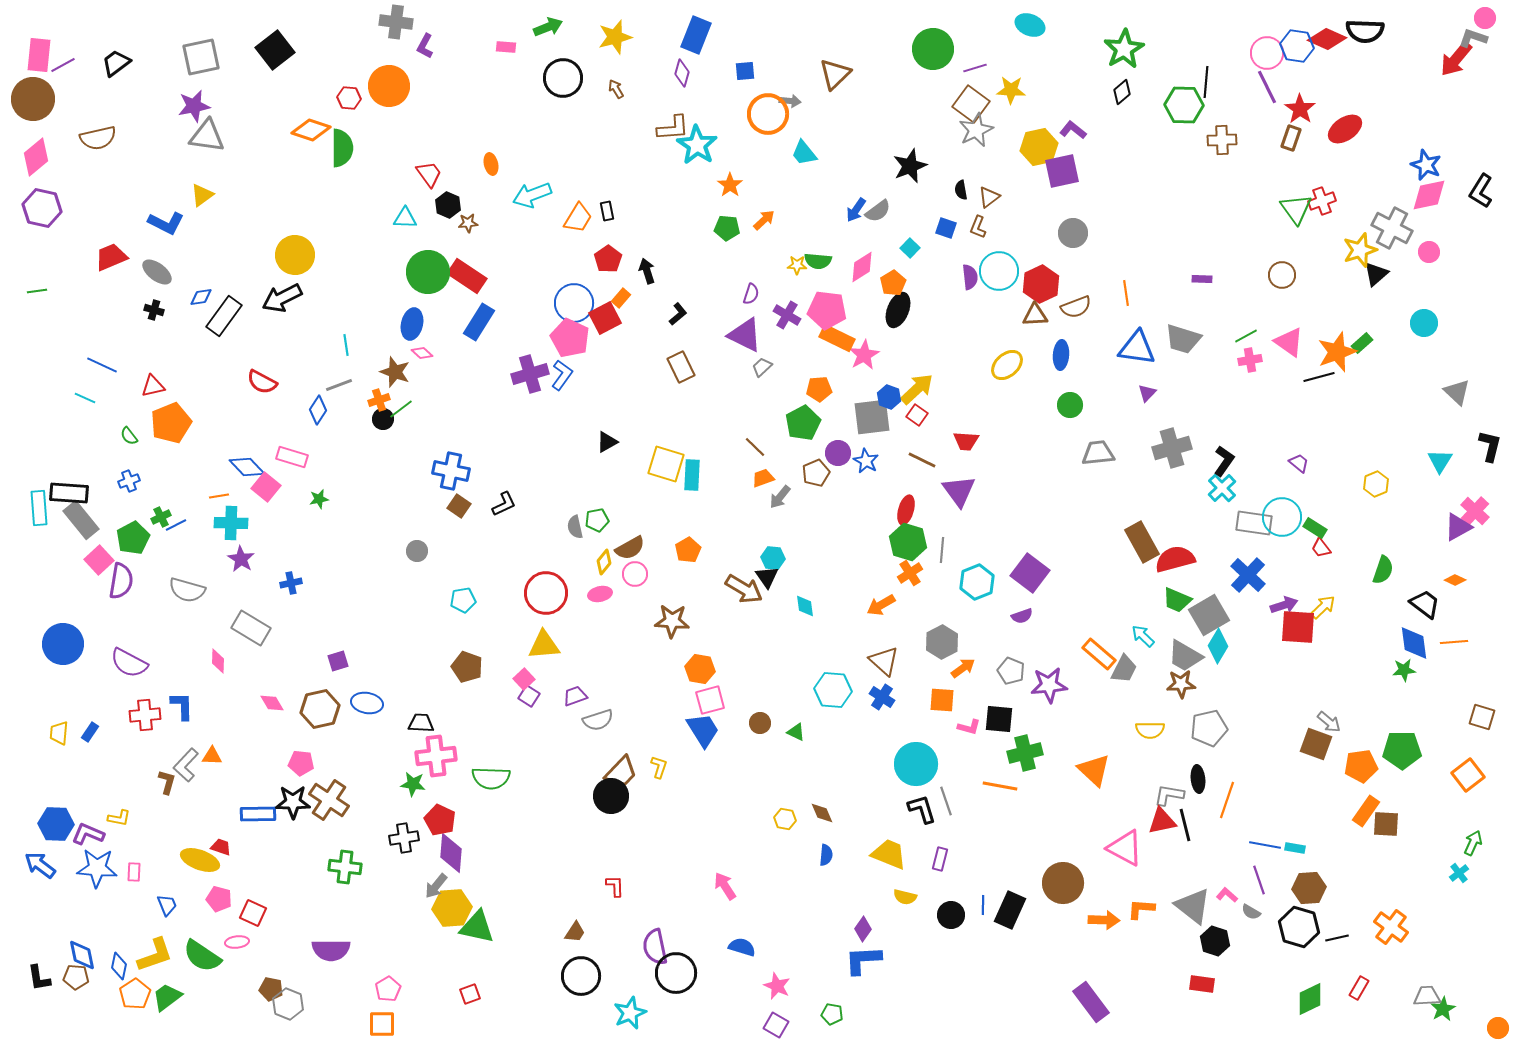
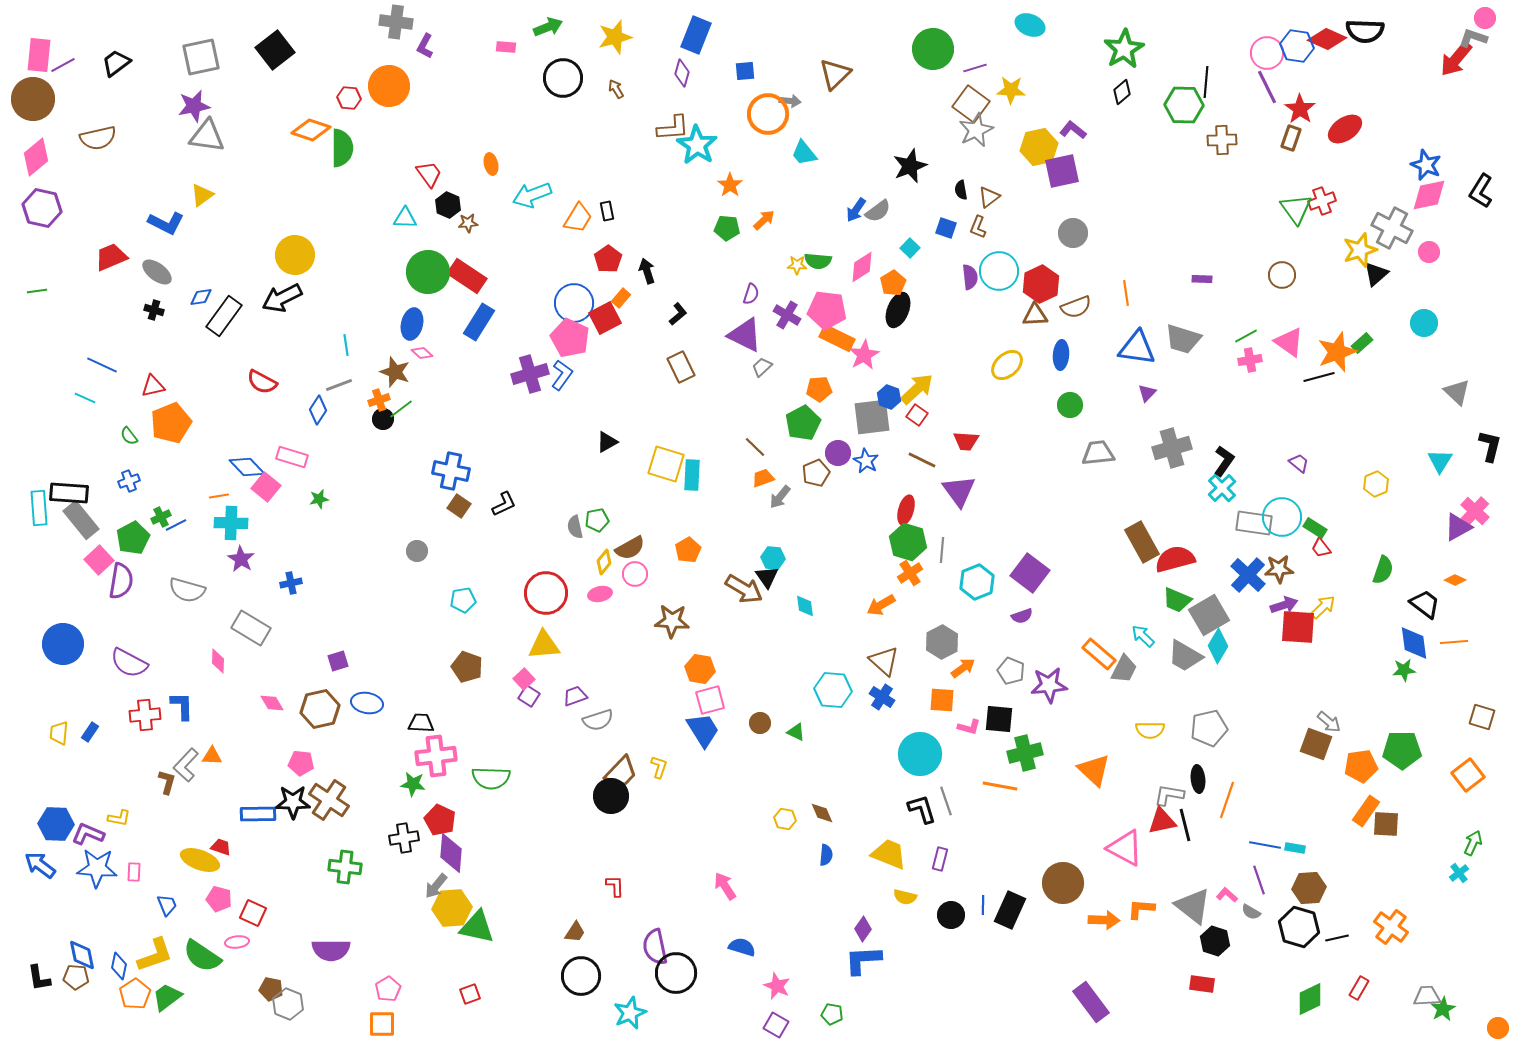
brown star at (1181, 684): moved 98 px right, 115 px up
cyan circle at (916, 764): moved 4 px right, 10 px up
